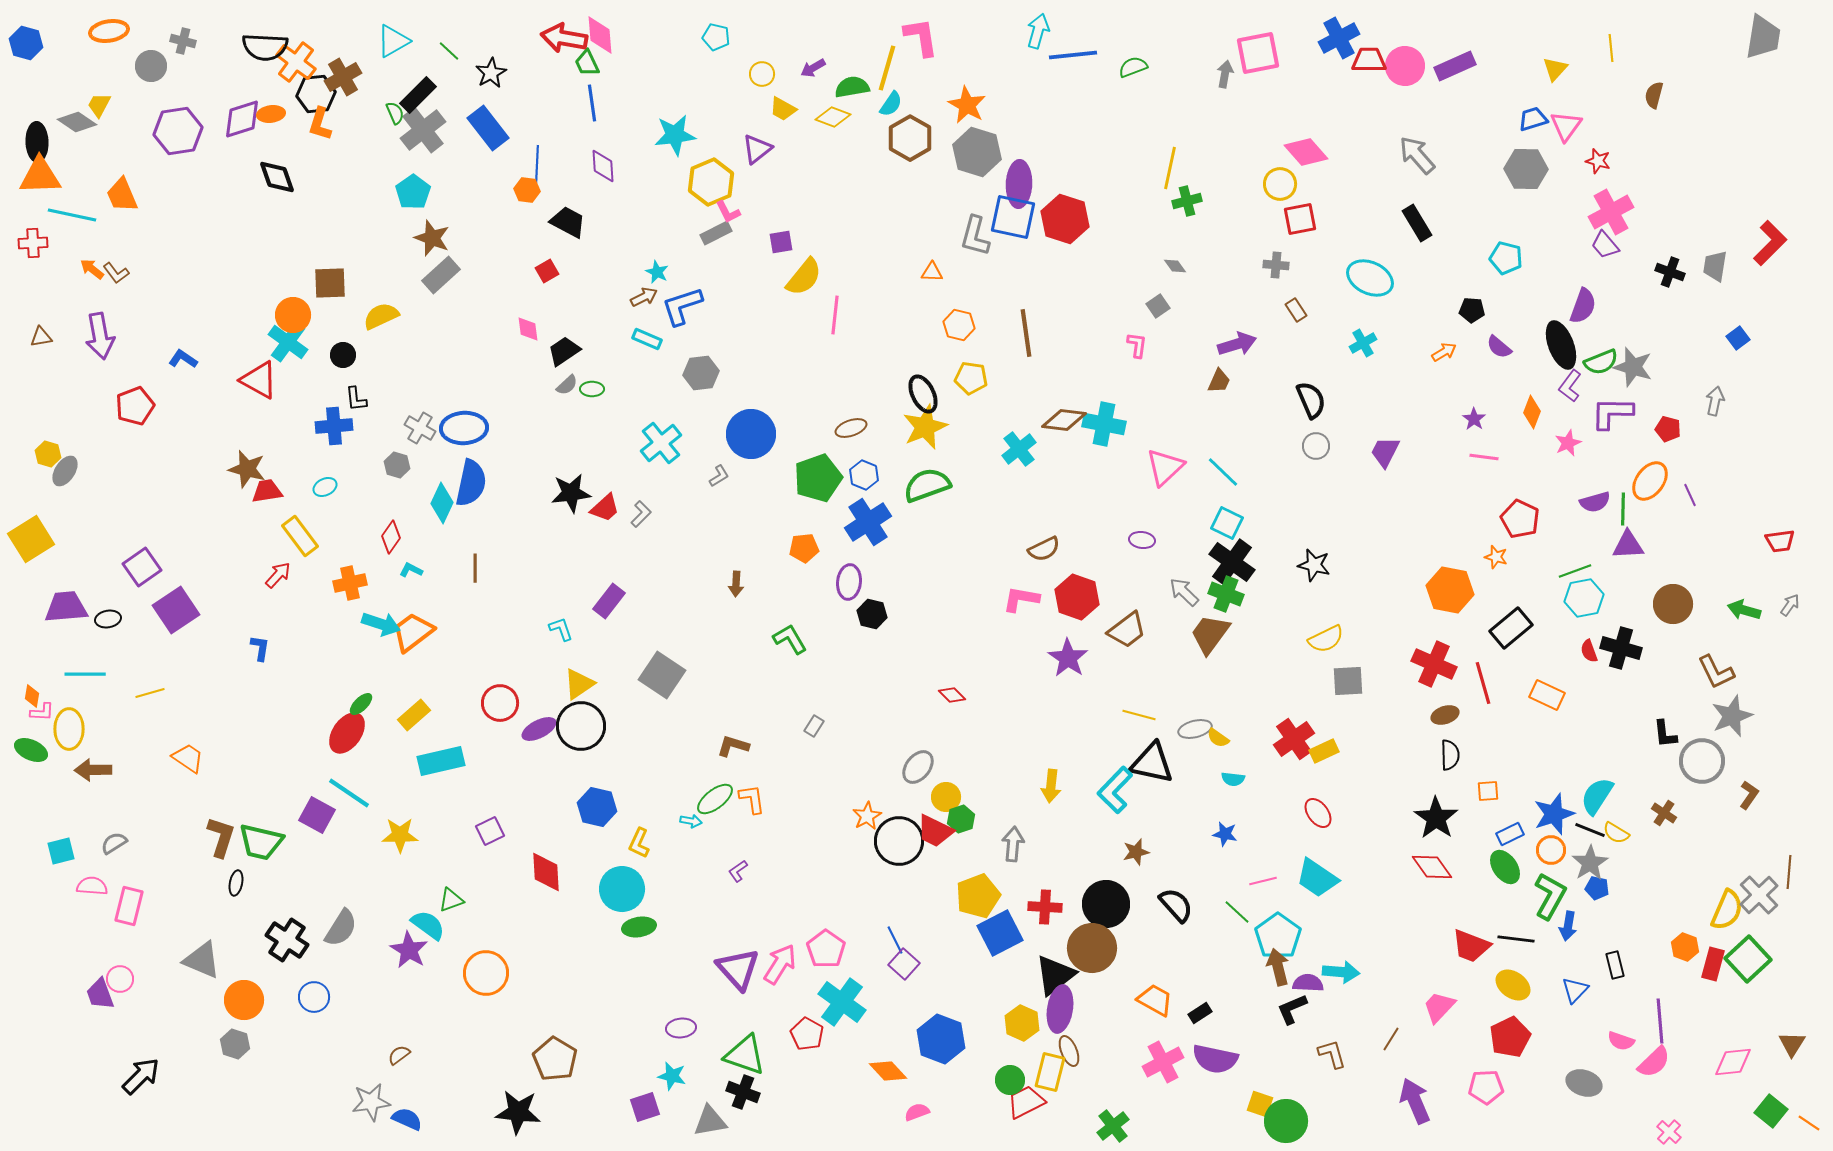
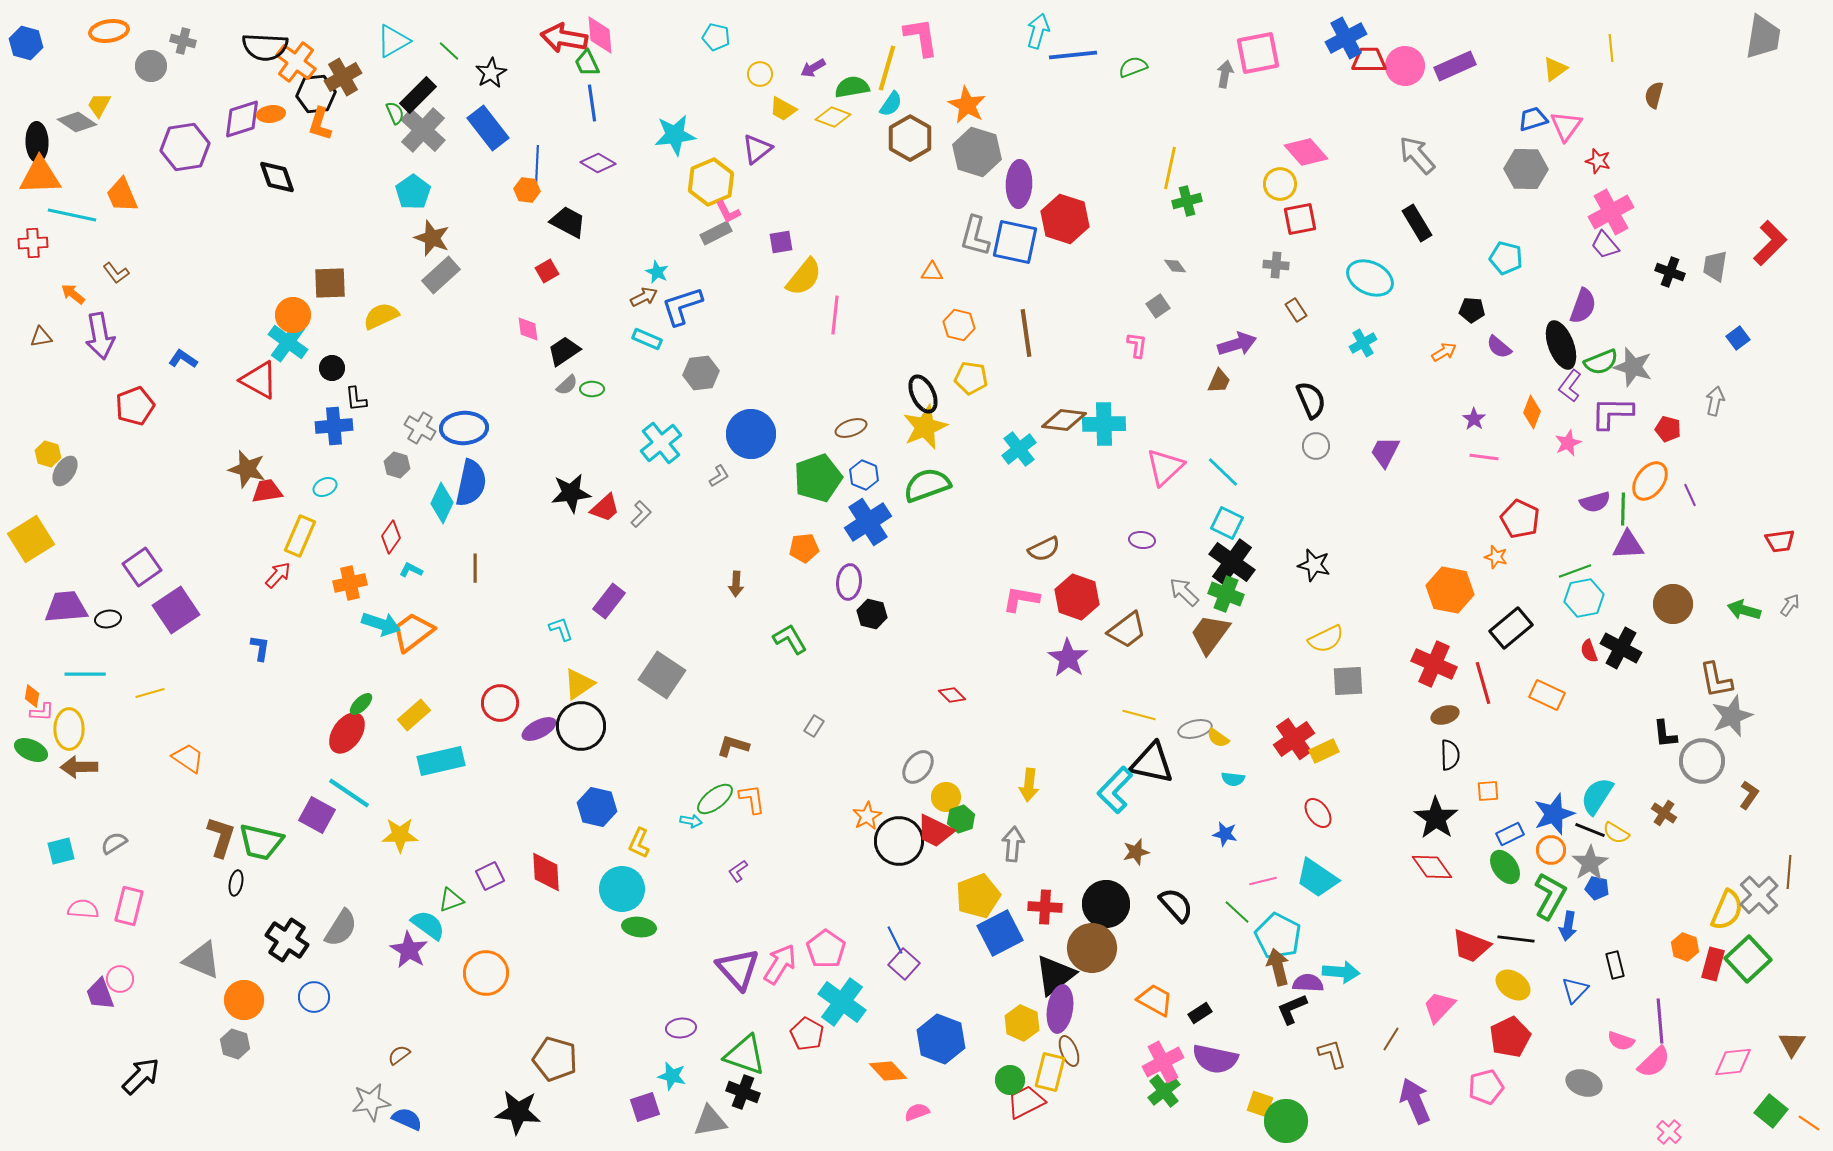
blue cross at (1339, 38): moved 7 px right
yellow triangle at (1555, 69): rotated 12 degrees clockwise
yellow circle at (762, 74): moved 2 px left
gray cross at (423, 130): rotated 9 degrees counterclockwise
purple hexagon at (178, 131): moved 7 px right, 16 px down
purple diamond at (603, 166): moved 5 px left, 3 px up; rotated 56 degrees counterclockwise
blue square at (1013, 217): moved 2 px right, 25 px down
orange arrow at (92, 269): moved 19 px left, 25 px down
black circle at (343, 355): moved 11 px left, 13 px down
cyan cross at (1104, 424): rotated 12 degrees counterclockwise
yellow rectangle at (300, 536): rotated 60 degrees clockwise
black cross at (1621, 648): rotated 12 degrees clockwise
brown L-shape at (1716, 672): moved 8 px down; rotated 15 degrees clockwise
brown arrow at (93, 770): moved 14 px left, 3 px up
yellow arrow at (1051, 786): moved 22 px left, 1 px up
purple square at (490, 831): moved 45 px down
pink semicircle at (92, 886): moved 9 px left, 23 px down
green ellipse at (639, 927): rotated 16 degrees clockwise
cyan pentagon at (1278, 936): rotated 9 degrees counterclockwise
brown pentagon at (555, 1059): rotated 15 degrees counterclockwise
pink pentagon at (1486, 1087): rotated 12 degrees counterclockwise
green cross at (1113, 1126): moved 51 px right, 35 px up
